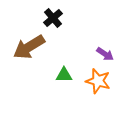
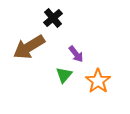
purple arrow: moved 29 px left; rotated 18 degrees clockwise
green triangle: rotated 48 degrees counterclockwise
orange star: rotated 20 degrees clockwise
